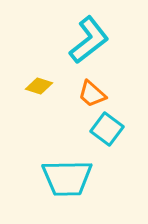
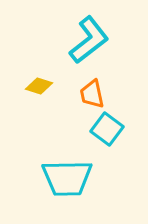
orange trapezoid: rotated 36 degrees clockwise
